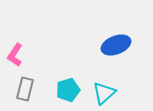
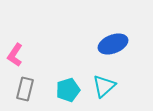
blue ellipse: moved 3 px left, 1 px up
cyan triangle: moved 7 px up
